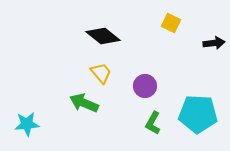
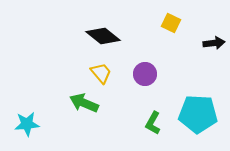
purple circle: moved 12 px up
